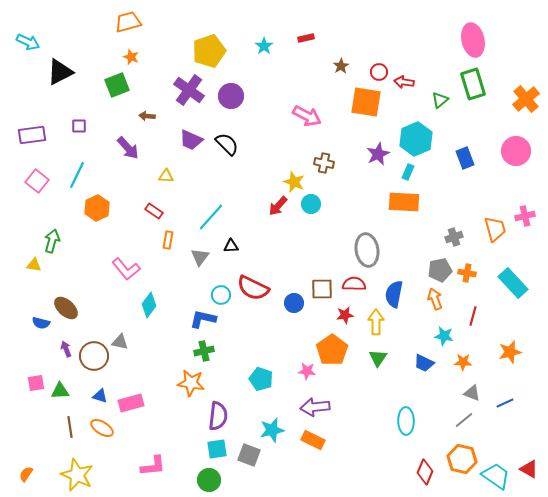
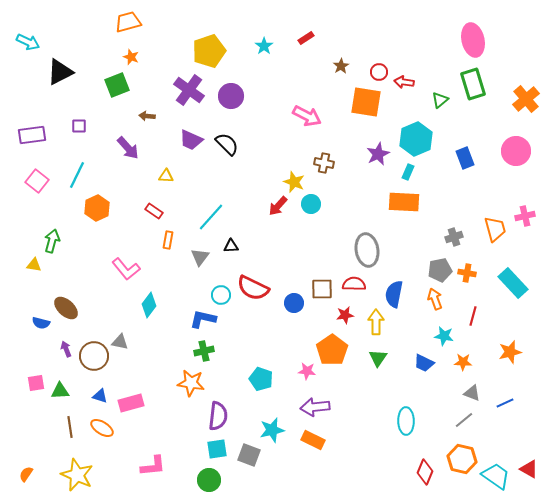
red rectangle at (306, 38): rotated 21 degrees counterclockwise
